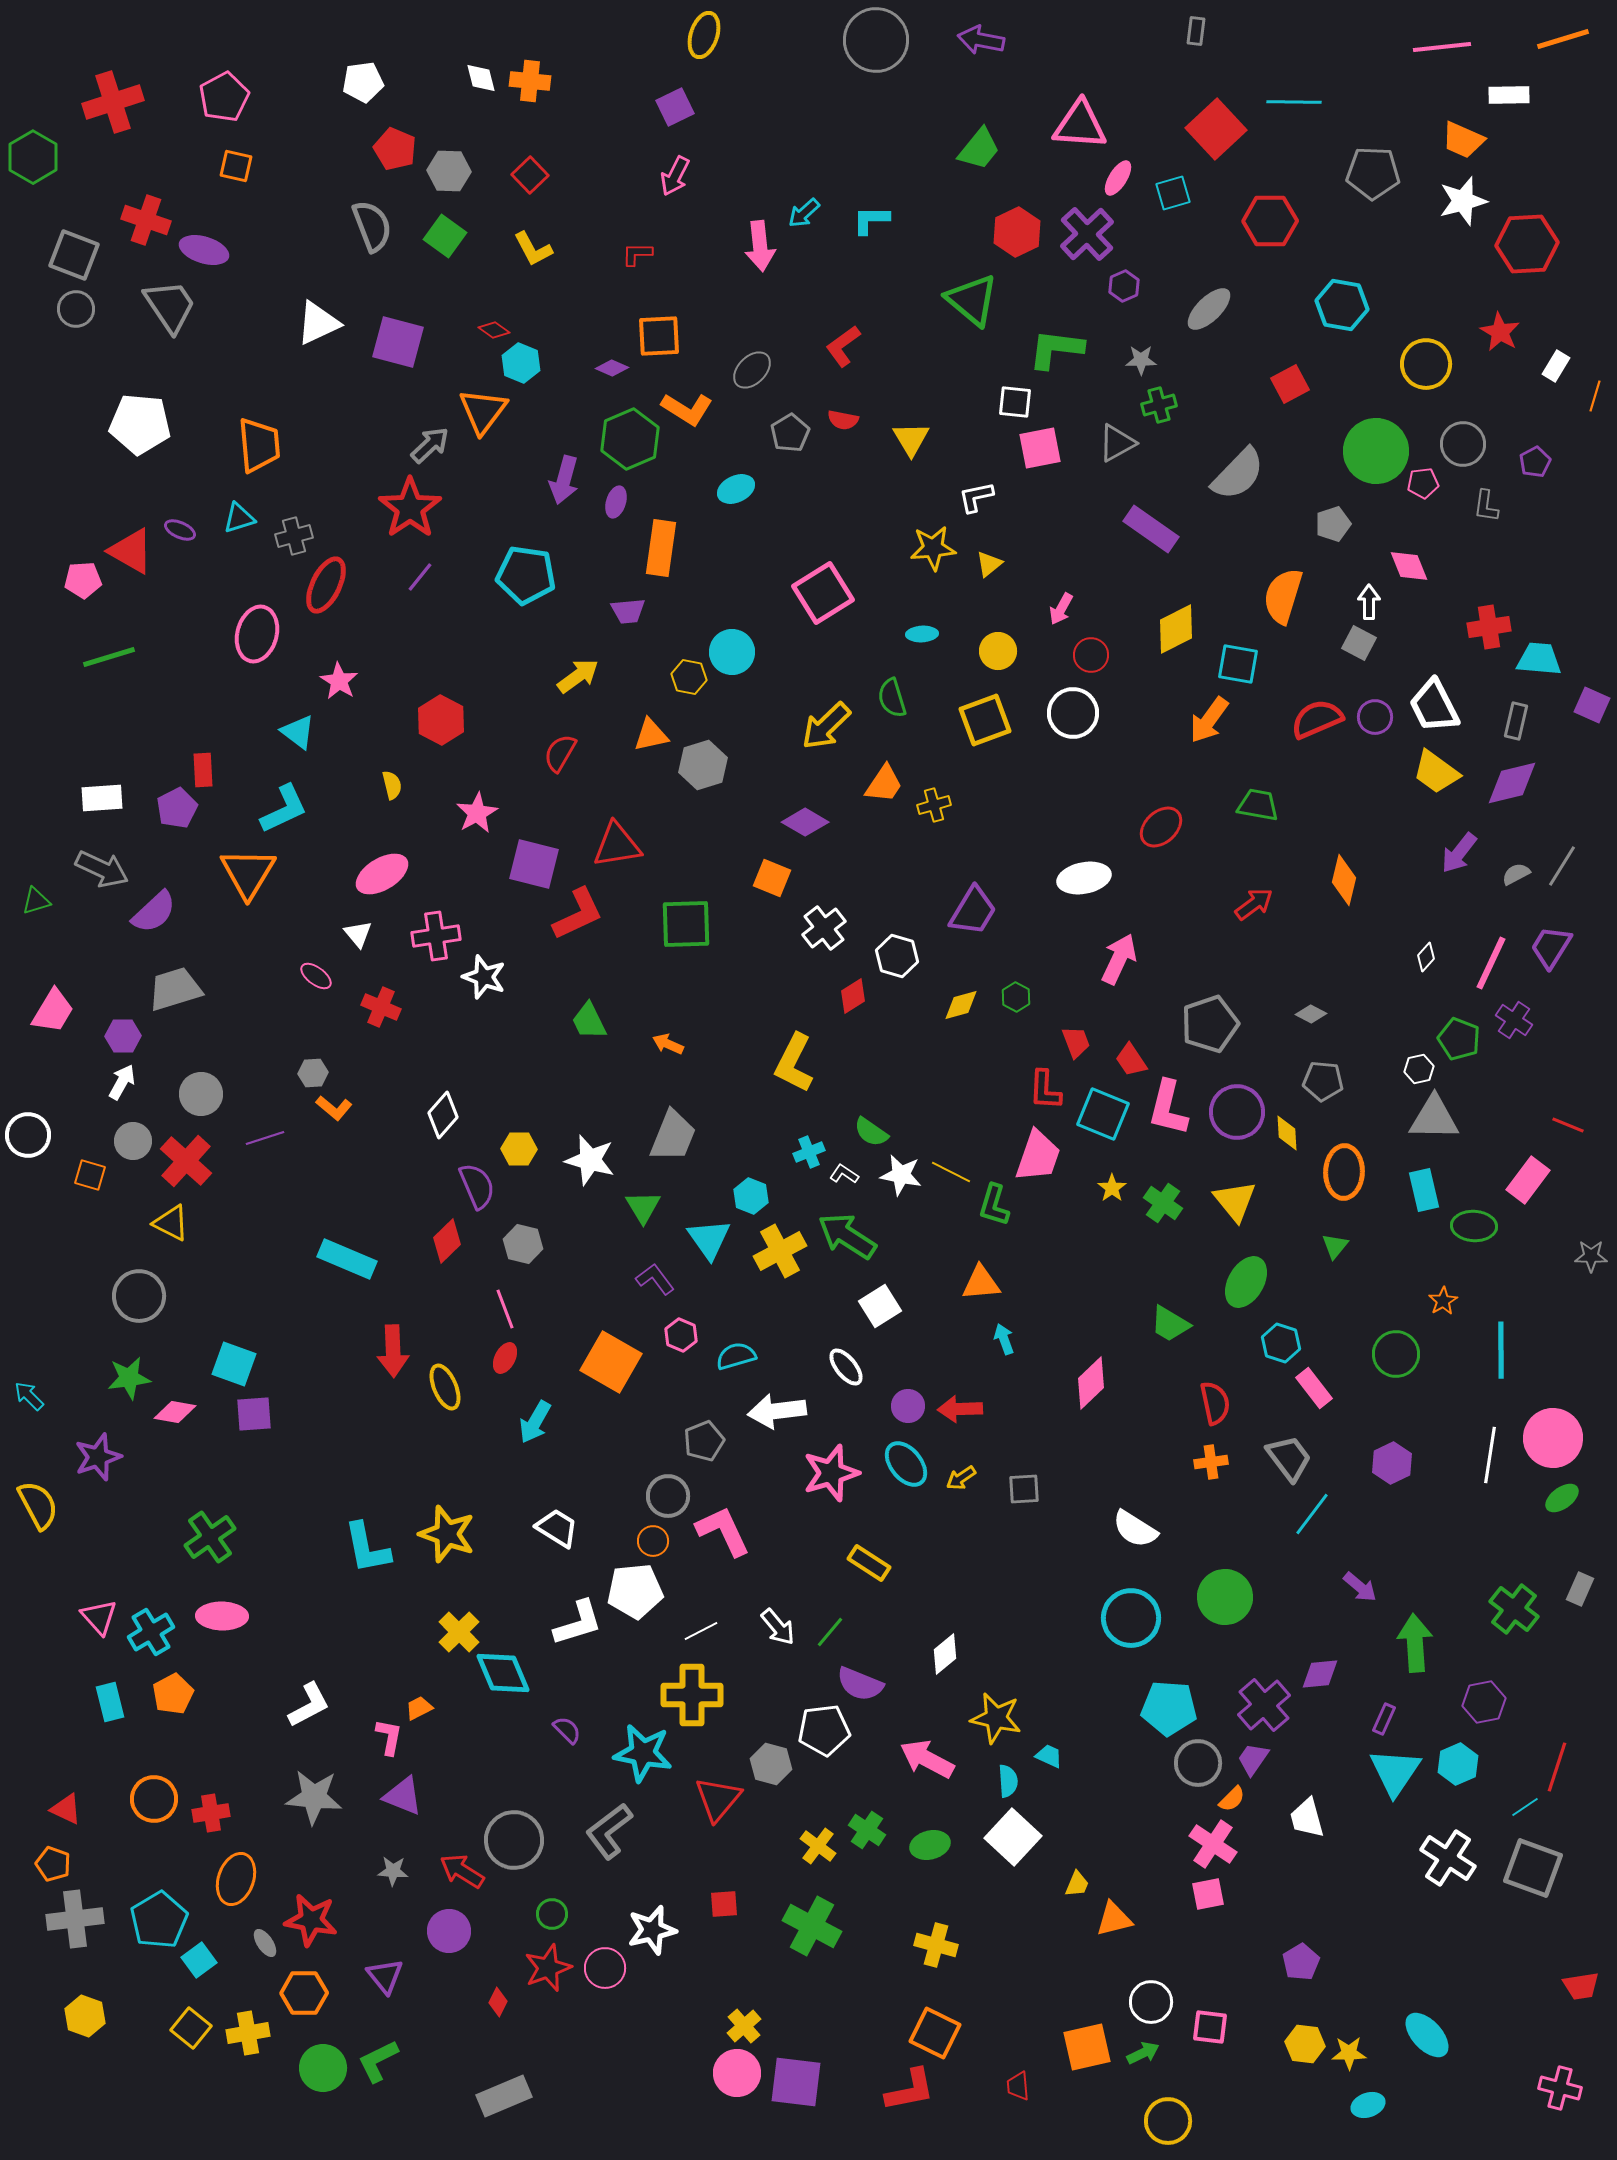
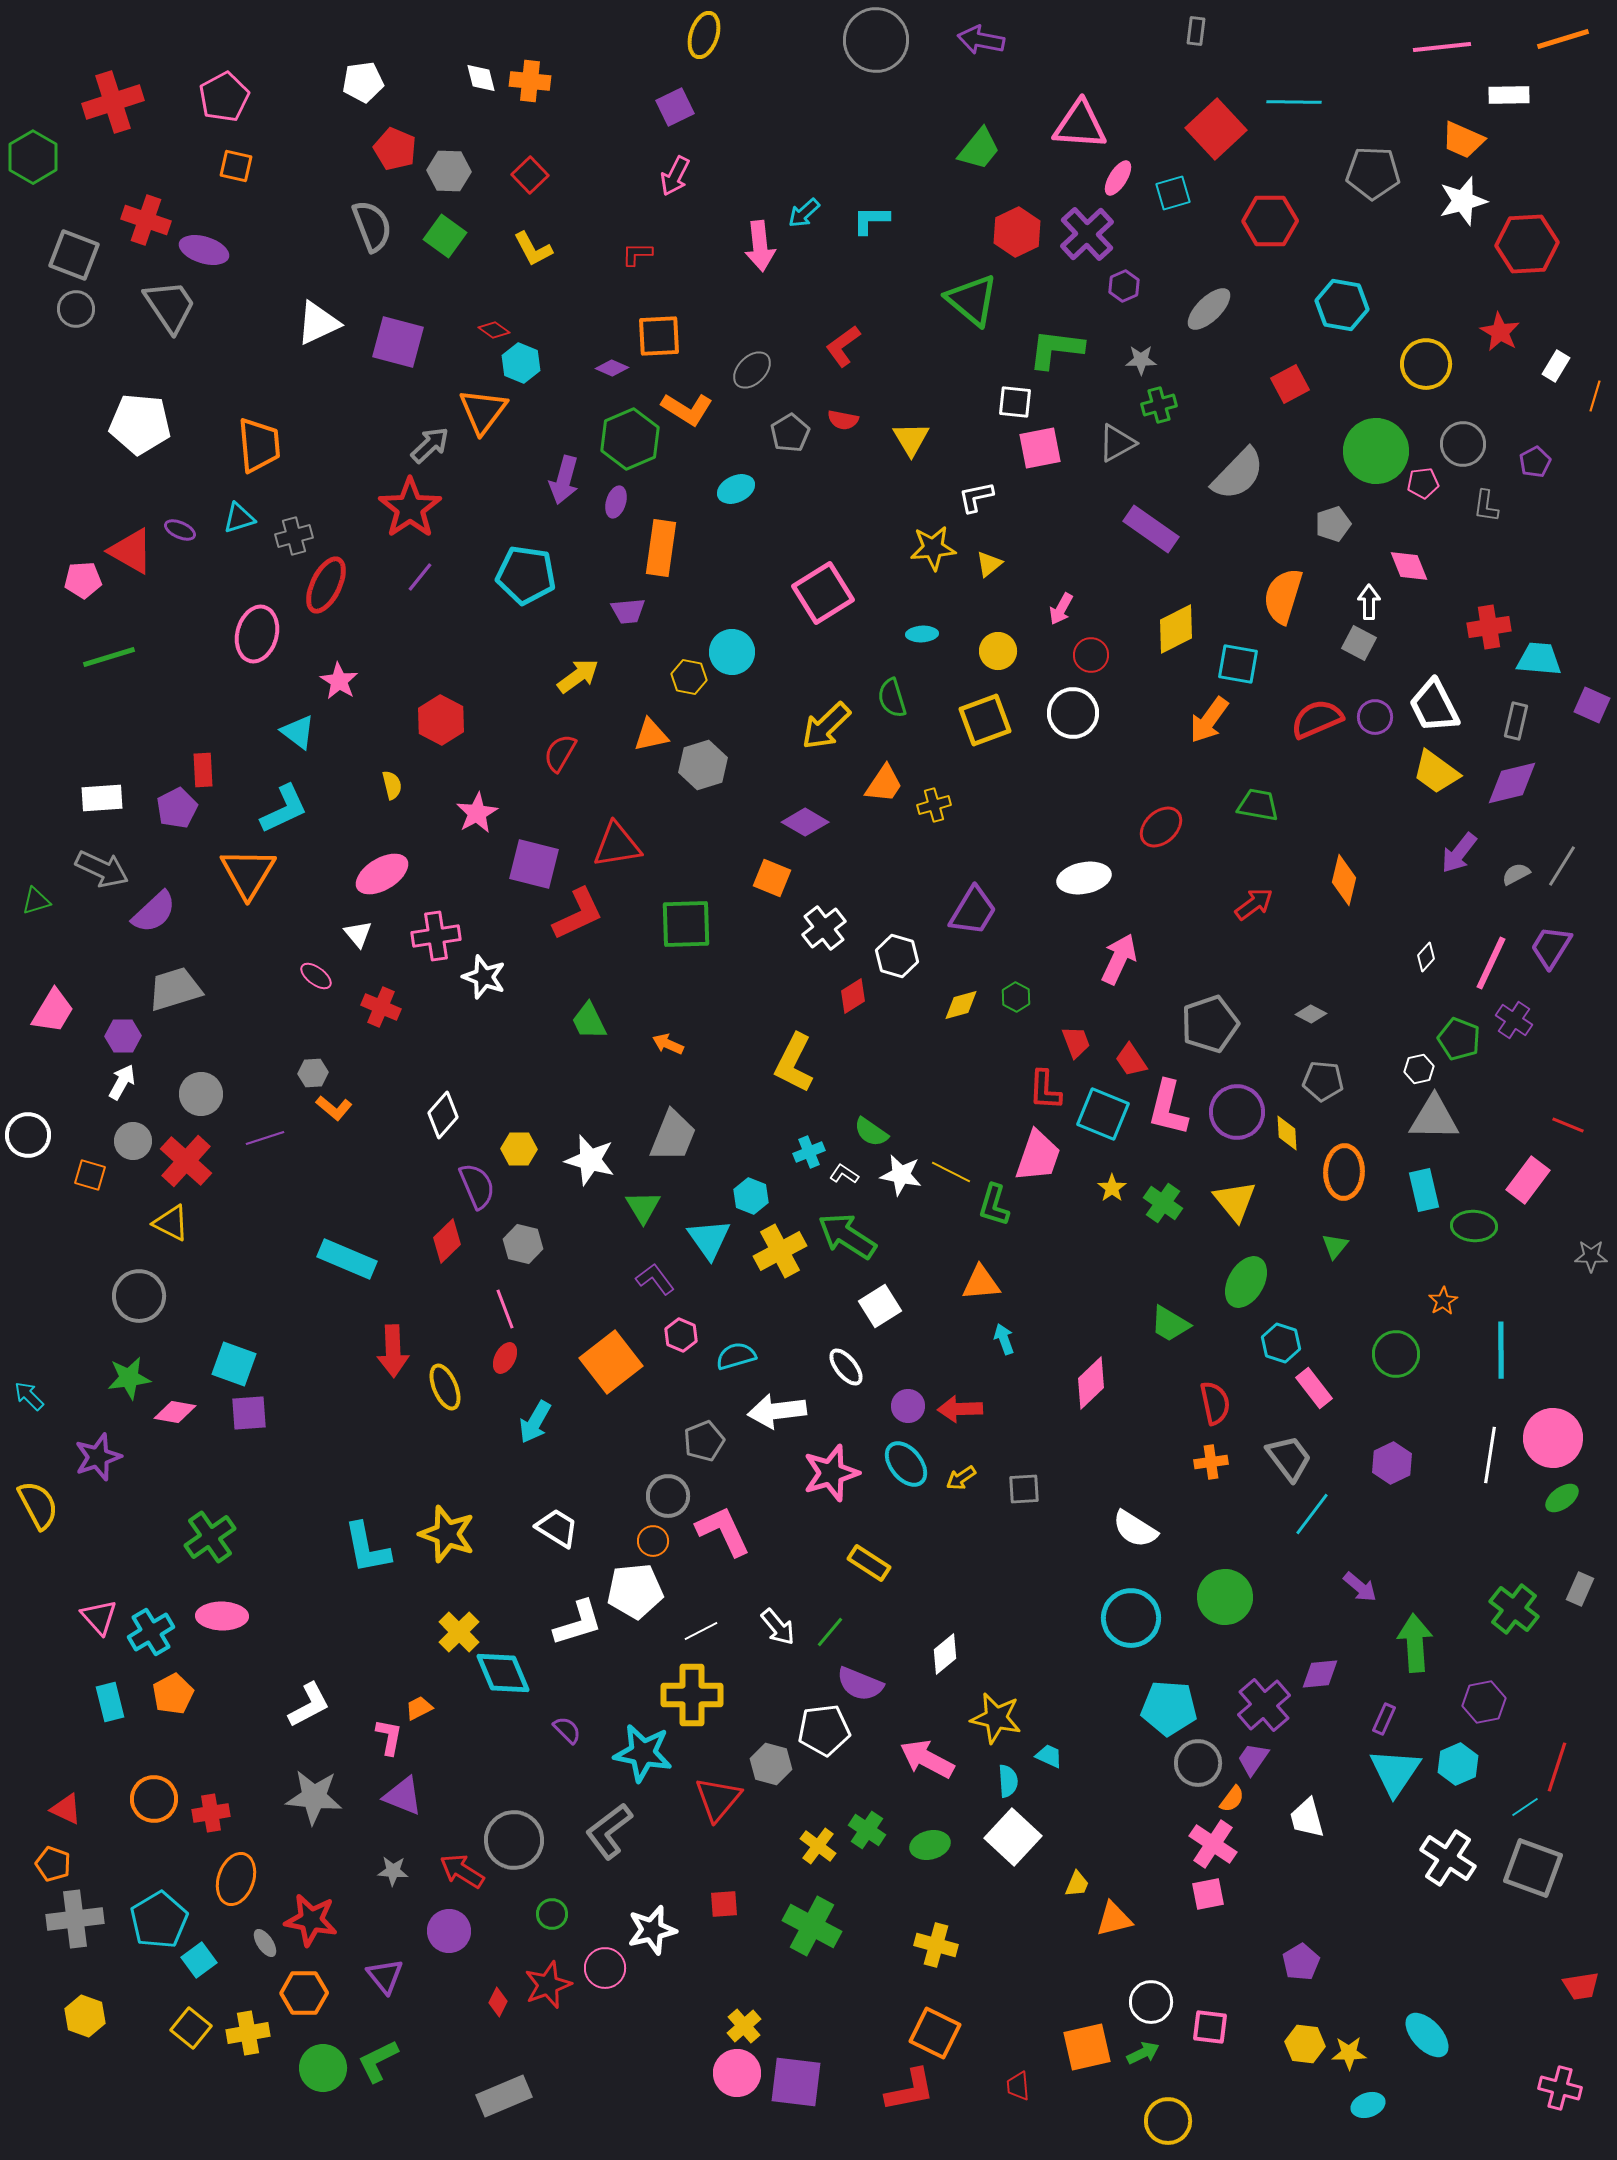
orange square at (611, 1362): rotated 22 degrees clockwise
purple square at (254, 1414): moved 5 px left, 1 px up
orange semicircle at (1232, 1799): rotated 8 degrees counterclockwise
red star at (548, 1968): moved 17 px down
